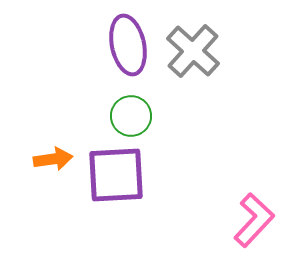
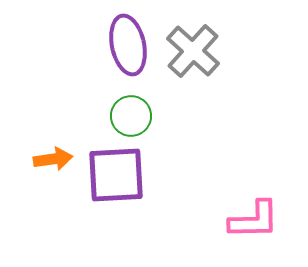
pink L-shape: rotated 46 degrees clockwise
